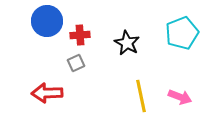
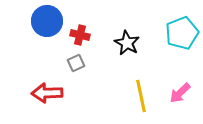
red cross: rotated 18 degrees clockwise
pink arrow: moved 4 px up; rotated 115 degrees clockwise
